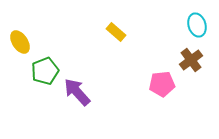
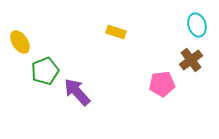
yellow rectangle: rotated 24 degrees counterclockwise
